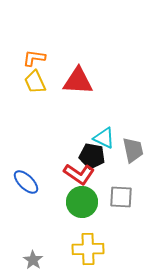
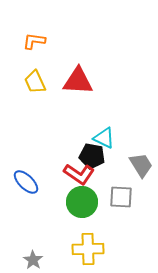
orange L-shape: moved 17 px up
gray trapezoid: moved 8 px right, 15 px down; rotated 20 degrees counterclockwise
